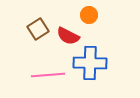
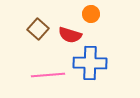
orange circle: moved 2 px right, 1 px up
brown square: rotated 15 degrees counterclockwise
red semicircle: moved 2 px right, 1 px up; rotated 10 degrees counterclockwise
